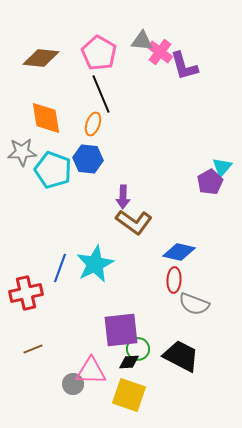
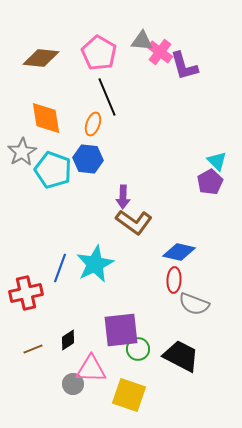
black line: moved 6 px right, 3 px down
gray star: rotated 28 degrees counterclockwise
cyan triangle: moved 5 px left, 6 px up; rotated 25 degrees counterclockwise
black diamond: moved 61 px left, 22 px up; rotated 30 degrees counterclockwise
pink triangle: moved 2 px up
